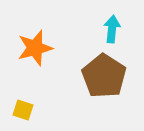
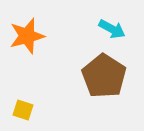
cyan arrow: rotated 112 degrees clockwise
orange star: moved 8 px left, 12 px up
